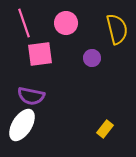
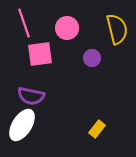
pink circle: moved 1 px right, 5 px down
yellow rectangle: moved 8 px left
